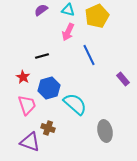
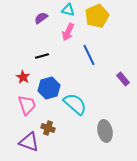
purple semicircle: moved 8 px down
purple triangle: moved 1 px left
